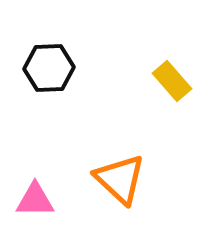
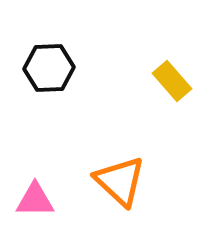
orange triangle: moved 2 px down
